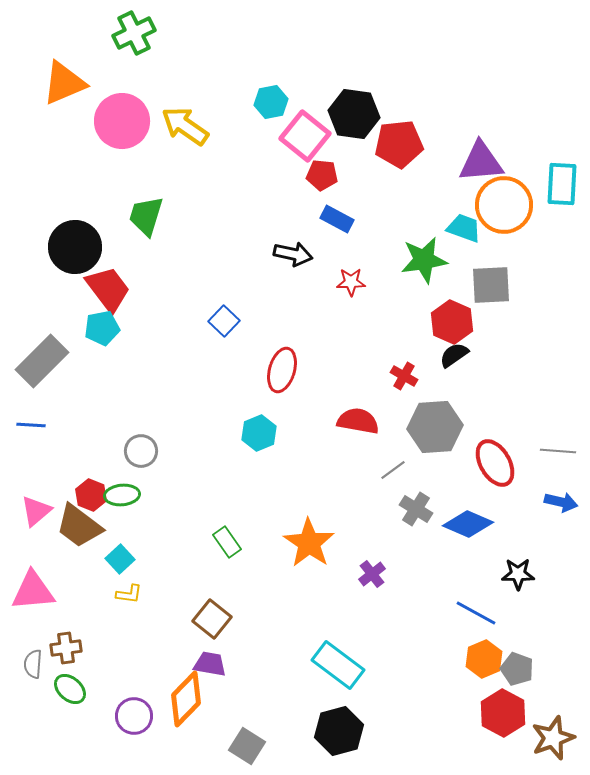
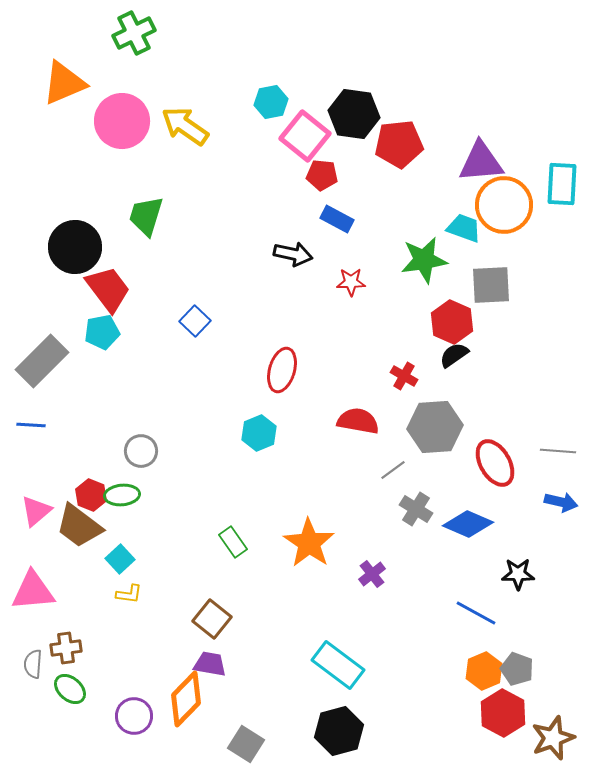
blue square at (224, 321): moved 29 px left
cyan pentagon at (102, 328): moved 4 px down
green rectangle at (227, 542): moved 6 px right
orange hexagon at (484, 659): moved 12 px down
gray square at (247, 746): moved 1 px left, 2 px up
